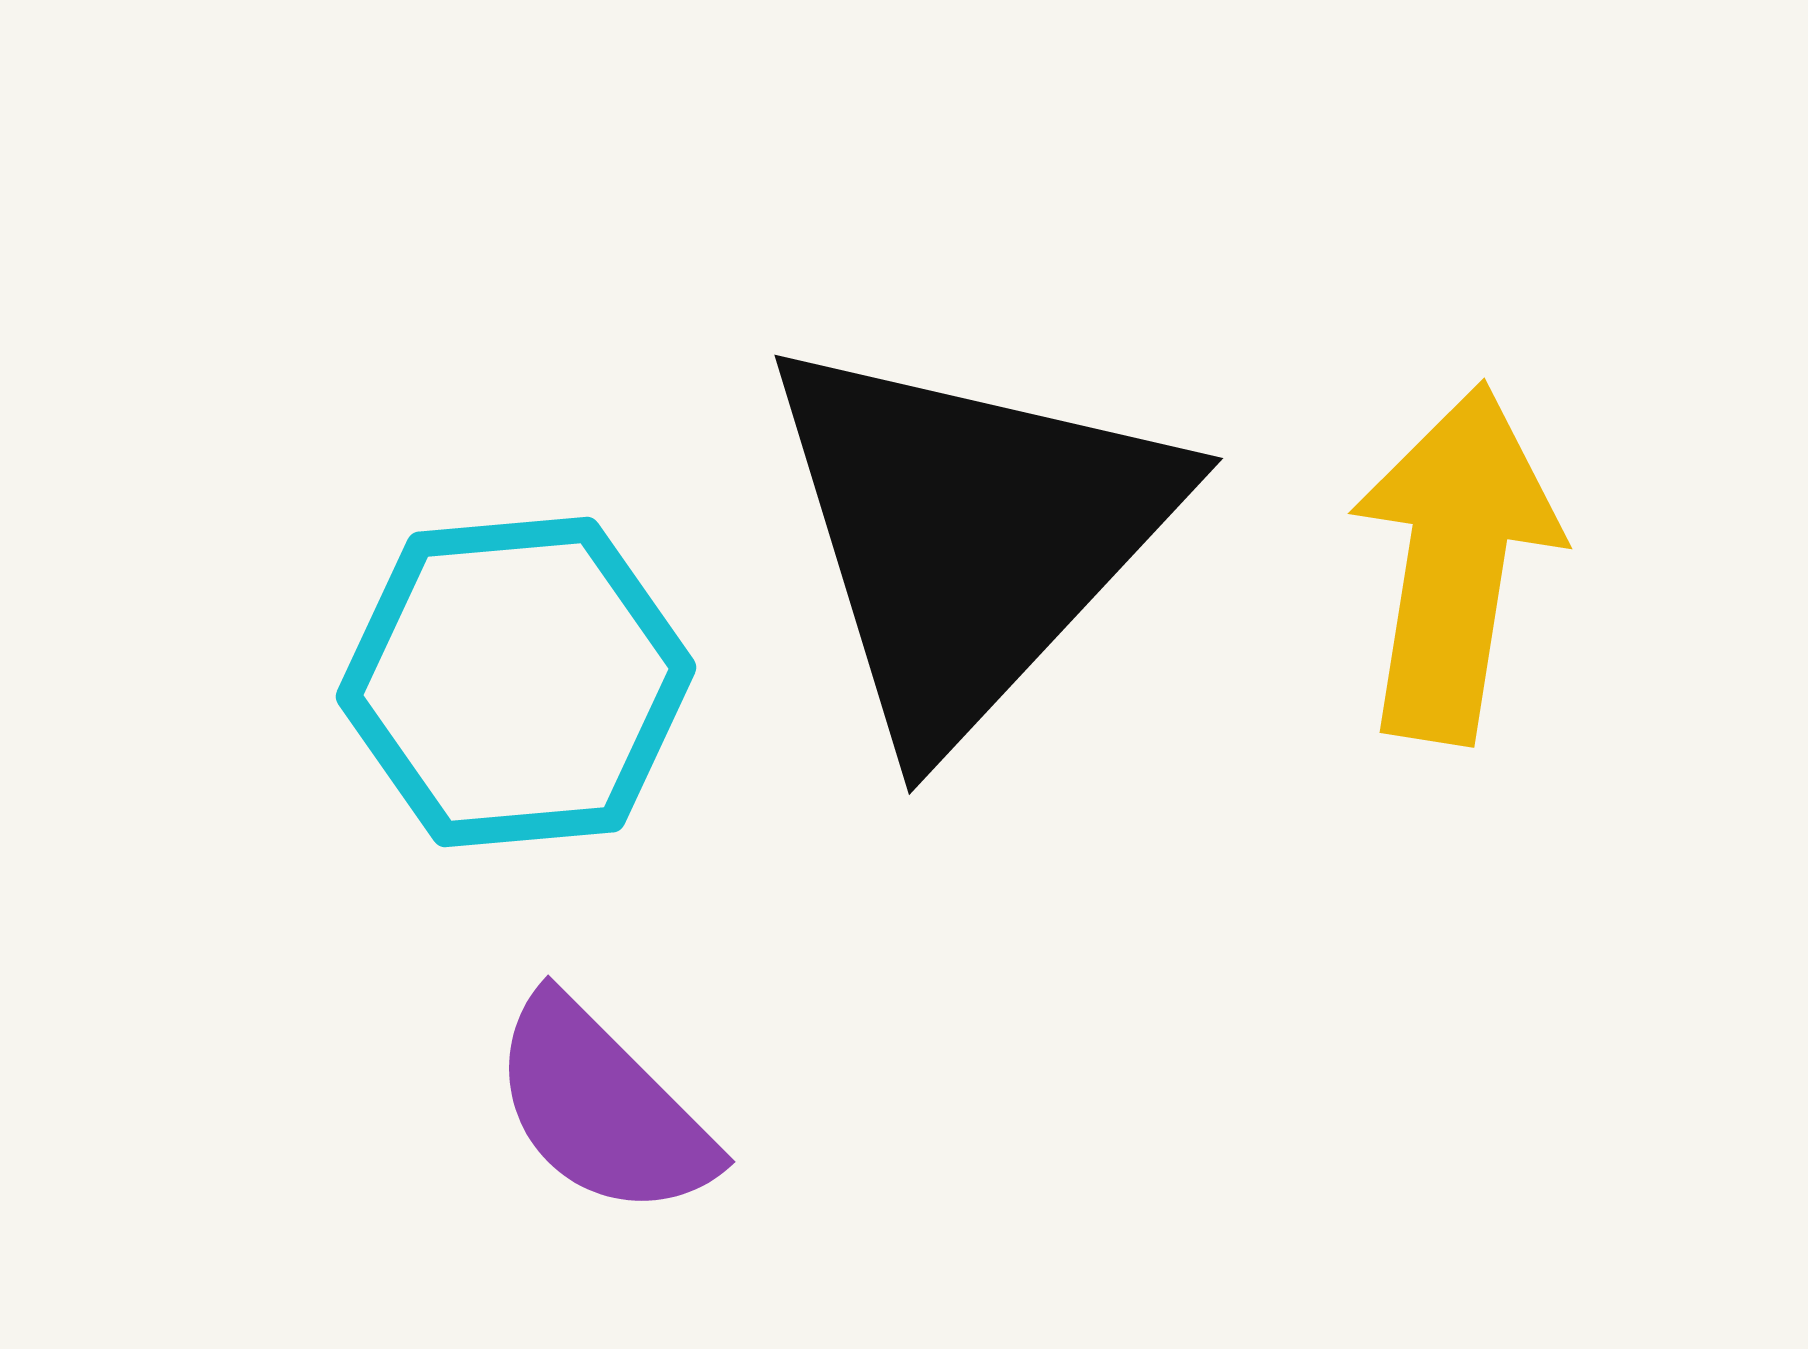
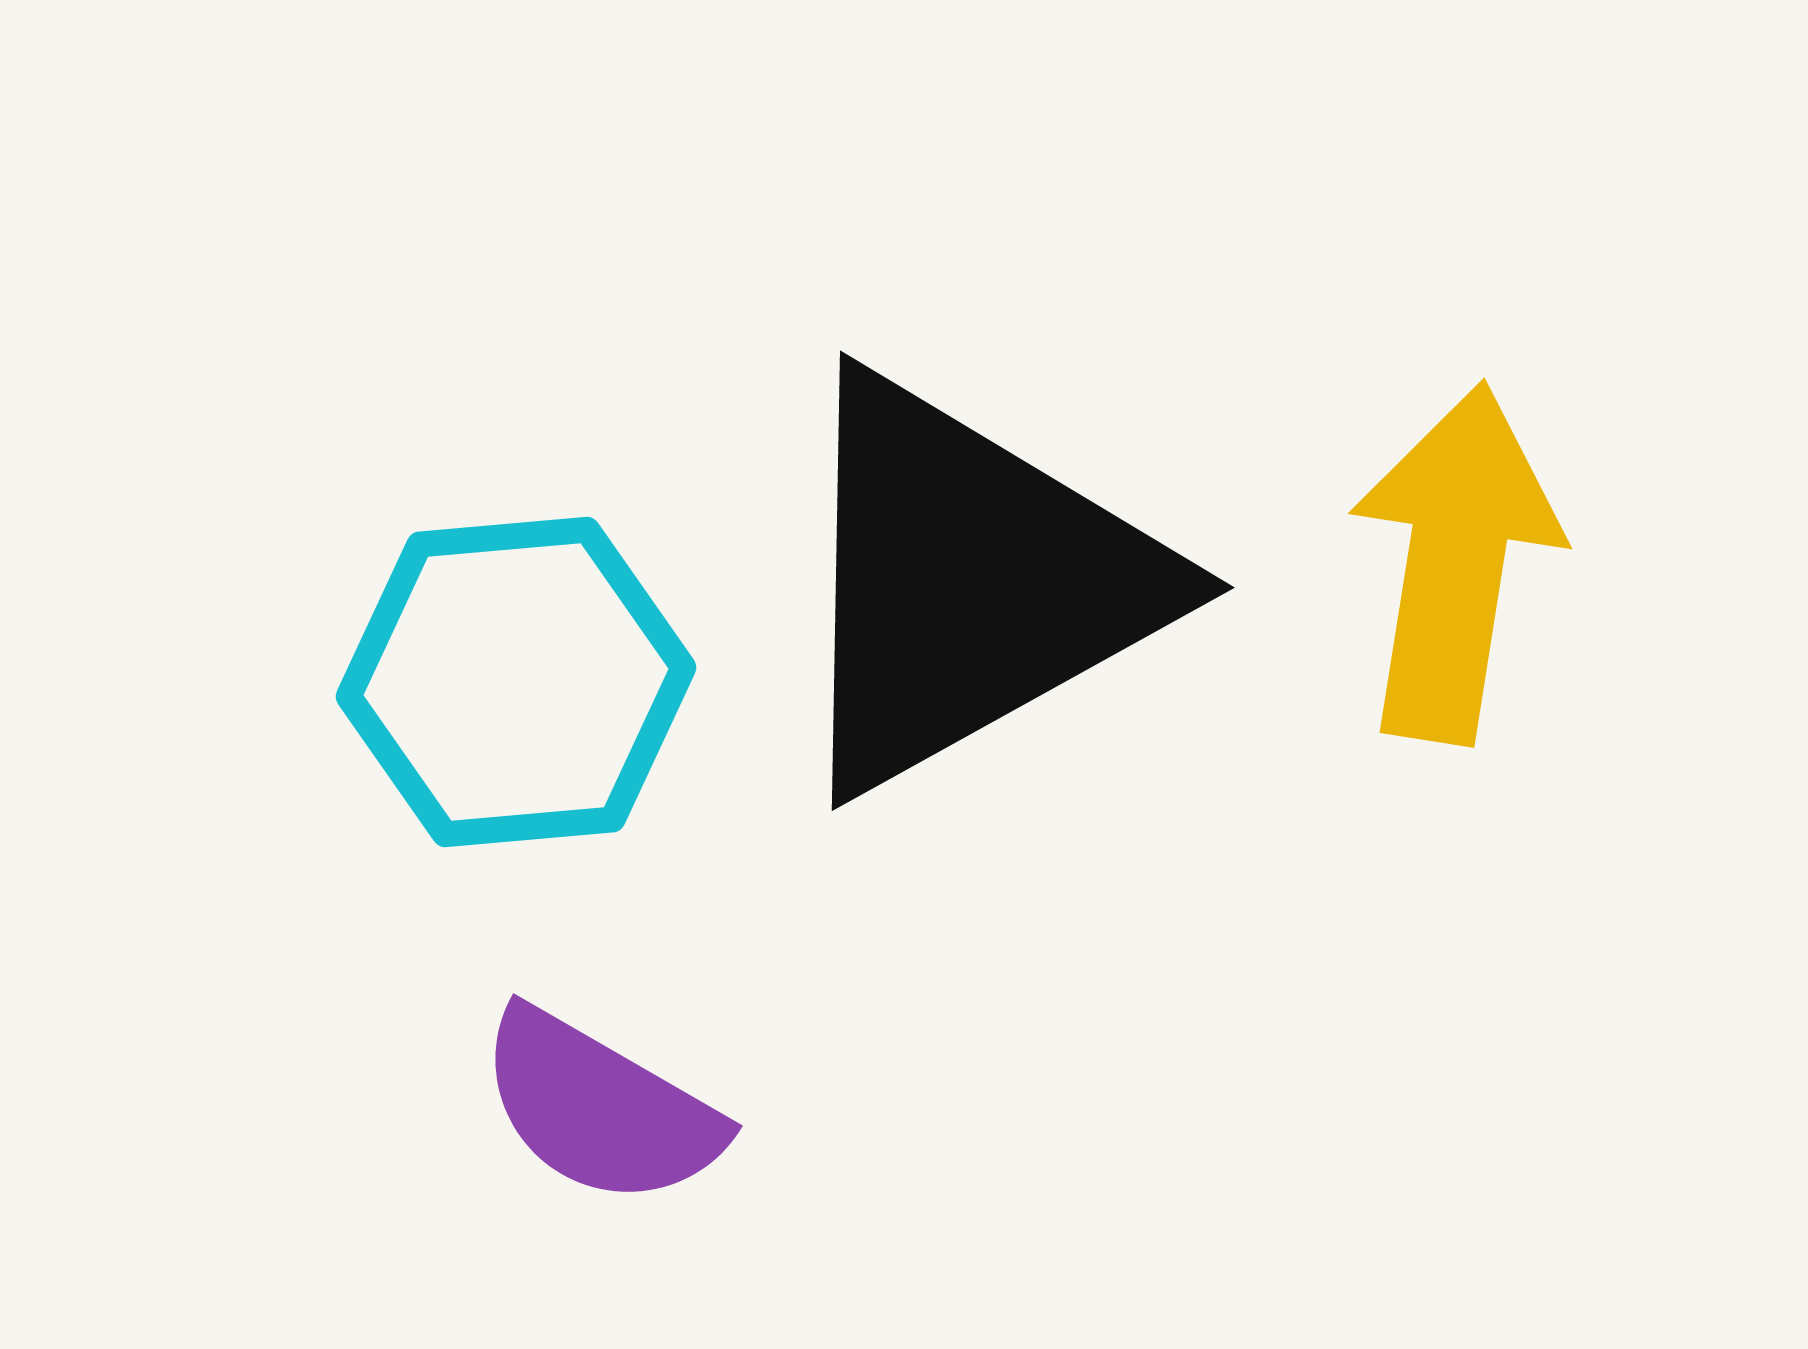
black triangle: moved 47 px down; rotated 18 degrees clockwise
purple semicircle: moved 2 px left; rotated 15 degrees counterclockwise
